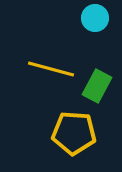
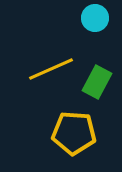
yellow line: rotated 39 degrees counterclockwise
green rectangle: moved 4 px up
